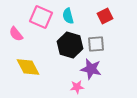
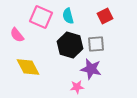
pink semicircle: moved 1 px right, 1 px down
